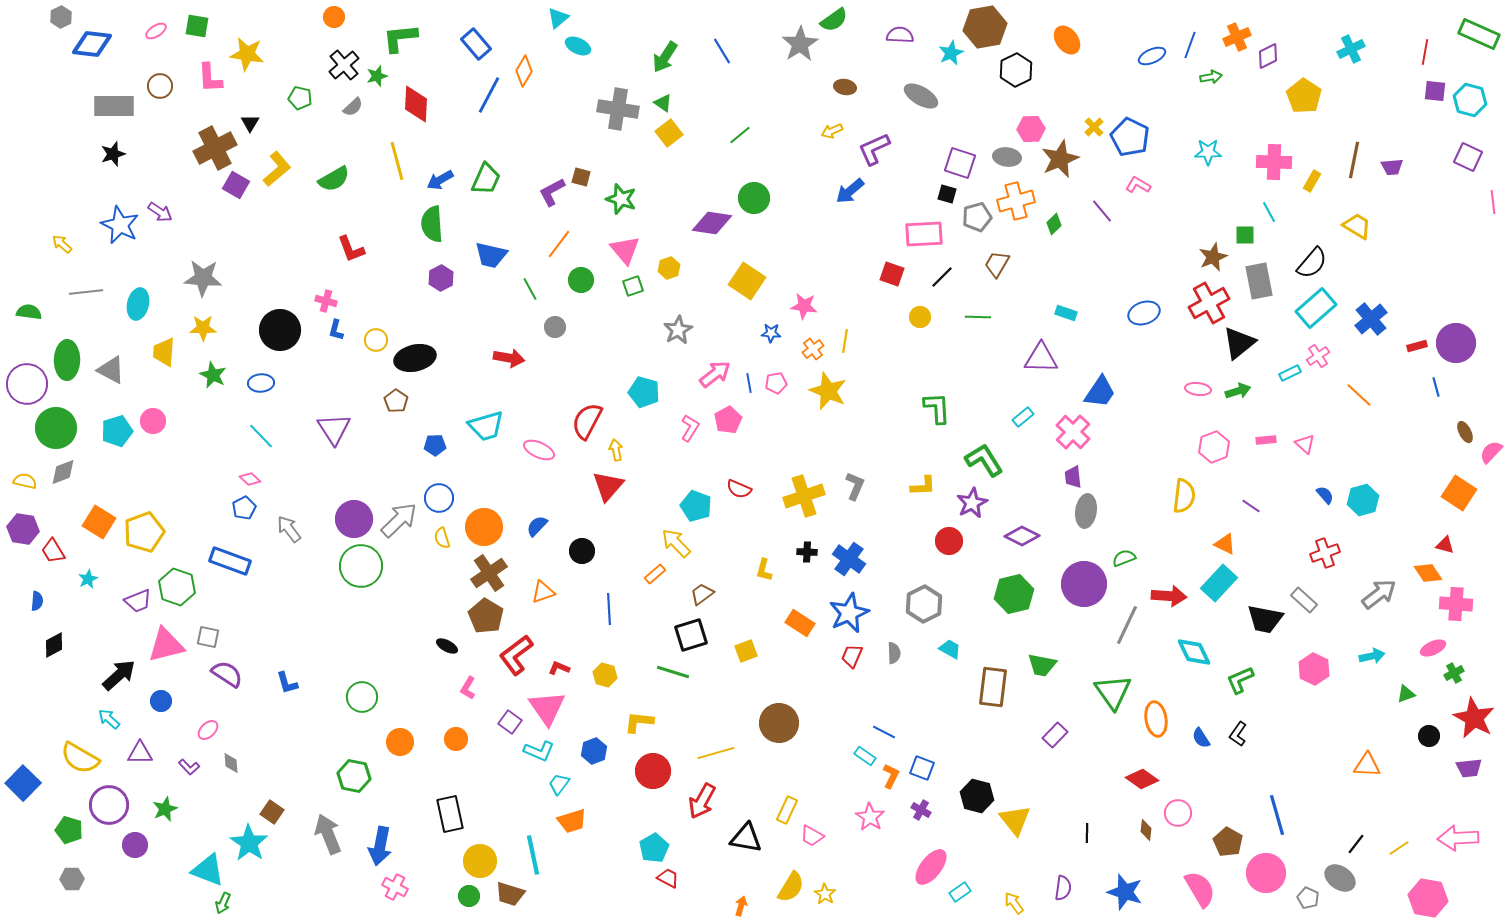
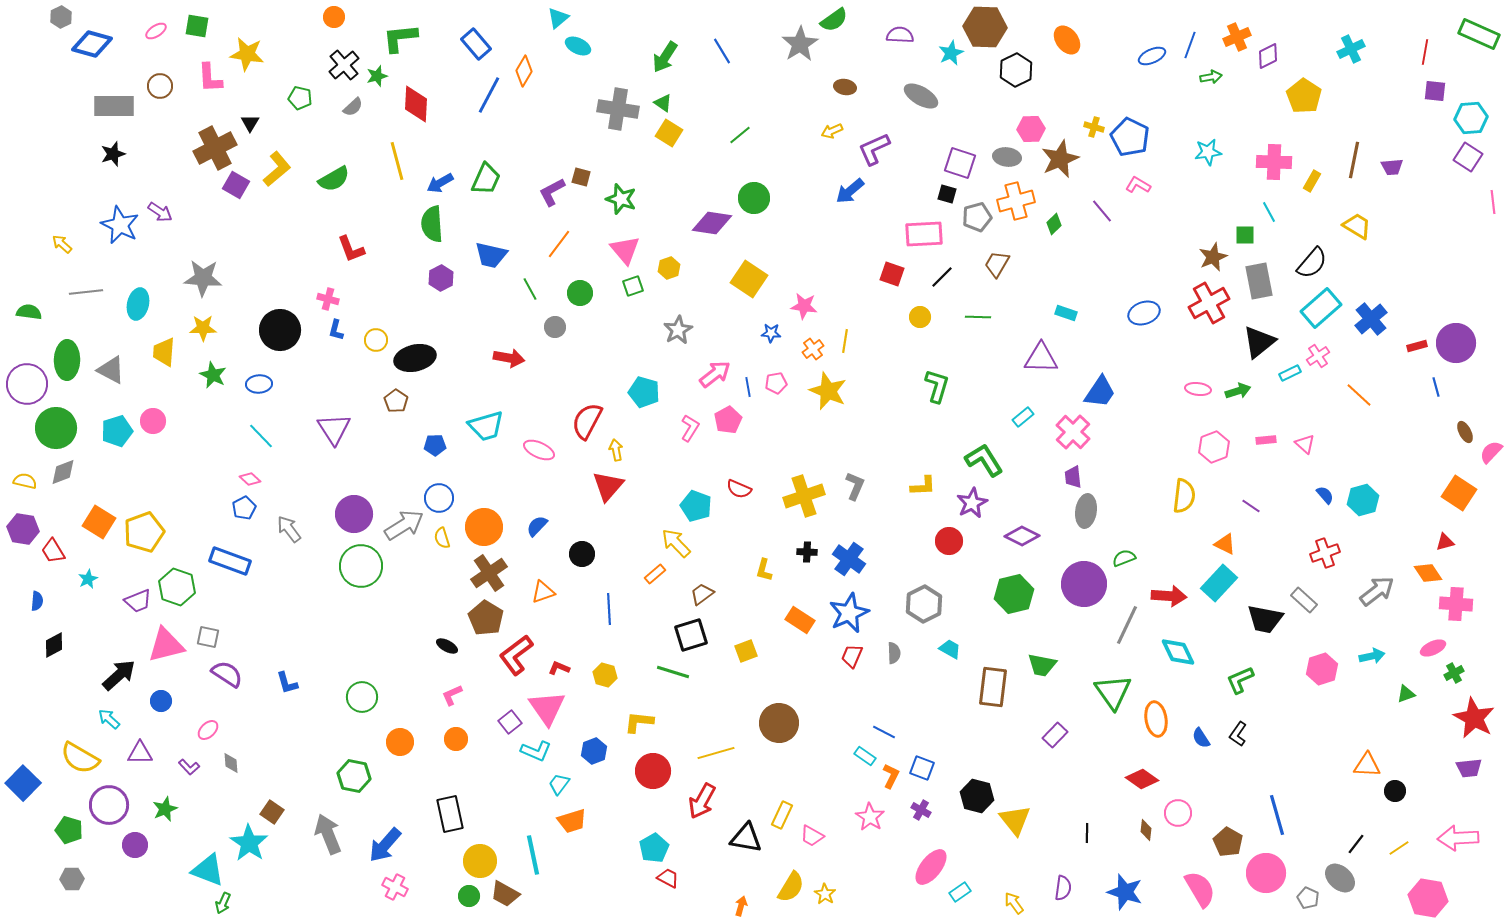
brown hexagon at (985, 27): rotated 12 degrees clockwise
blue diamond at (92, 44): rotated 9 degrees clockwise
cyan hexagon at (1470, 100): moved 1 px right, 18 px down; rotated 20 degrees counterclockwise
yellow cross at (1094, 127): rotated 30 degrees counterclockwise
yellow square at (669, 133): rotated 20 degrees counterclockwise
cyan star at (1208, 152): rotated 8 degrees counterclockwise
purple square at (1468, 157): rotated 8 degrees clockwise
blue arrow at (440, 180): moved 3 px down
green circle at (581, 280): moved 1 px left, 13 px down
yellow square at (747, 281): moved 2 px right, 2 px up
pink cross at (326, 301): moved 2 px right, 2 px up
cyan rectangle at (1316, 308): moved 5 px right
black triangle at (1239, 343): moved 20 px right, 1 px up
blue ellipse at (261, 383): moved 2 px left, 1 px down
blue line at (749, 383): moved 1 px left, 4 px down
green L-shape at (937, 408): moved 22 px up; rotated 20 degrees clockwise
purple circle at (354, 519): moved 5 px up
gray arrow at (399, 520): moved 5 px right, 5 px down; rotated 12 degrees clockwise
red triangle at (1445, 545): moved 3 px up; rotated 30 degrees counterclockwise
black circle at (582, 551): moved 3 px down
gray arrow at (1379, 594): moved 2 px left, 3 px up
brown pentagon at (486, 616): moved 2 px down
orange rectangle at (800, 623): moved 3 px up
cyan diamond at (1194, 652): moved 16 px left
pink hexagon at (1314, 669): moved 8 px right; rotated 16 degrees clockwise
pink L-shape at (468, 688): moved 16 px left, 7 px down; rotated 35 degrees clockwise
purple square at (510, 722): rotated 15 degrees clockwise
black circle at (1429, 736): moved 34 px left, 55 px down
cyan L-shape at (539, 751): moved 3 px left
yellow rectangle at (787, 810): moved 5 px left, 5 px down
blue arrow at (380, 846): moved 5 px right, 1 px up; rotated 30 degrees clockwise
gray ellipse at (1340, 878): rotated 8 degrees clockwise
brown trapezoid at (510, 894): moved 5 px left; rotated 12 degrees clockwise
